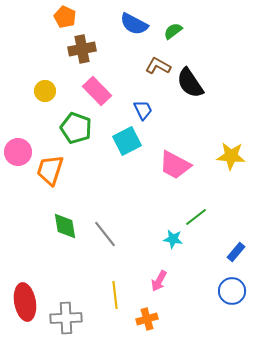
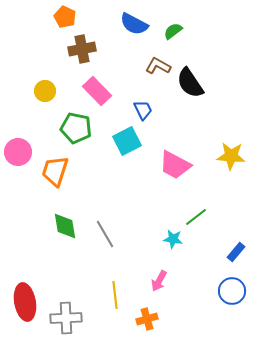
green pentagon: rotated 8 degrees counterclockwise
orange trapezoid: moved 5 px right, 1 px down
gray line: rotated 8 degrees clockwise
